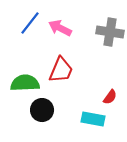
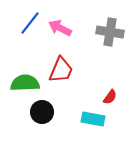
black circle: moved 2 px down
